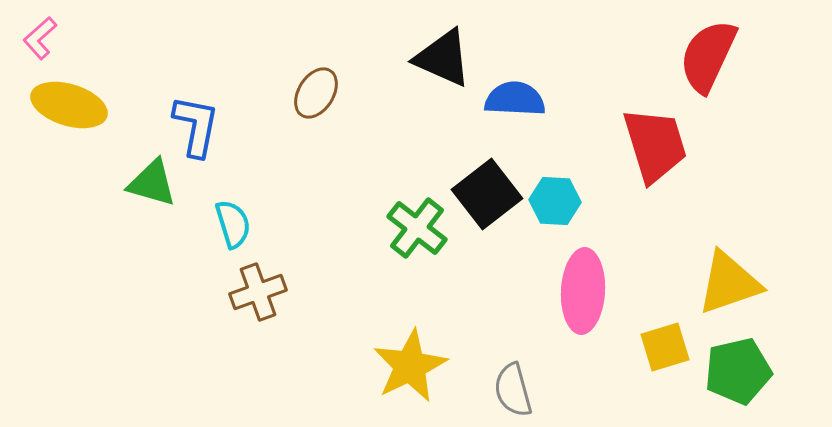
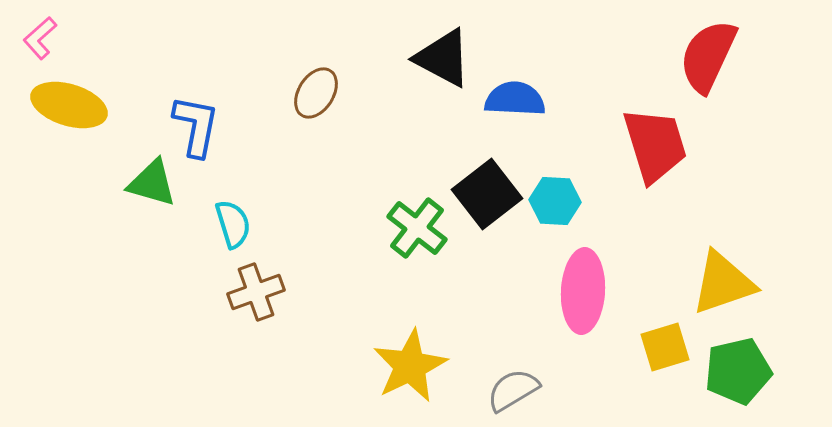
black triangle: rotated 4 degrees clockwise
yellow triangle: moved 6 px left
brown cross: moved 2 px left
gray semicircle: rotated 74 degrees clockwise
